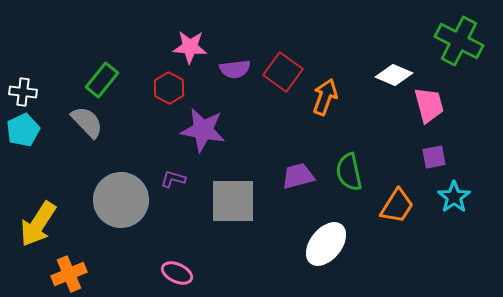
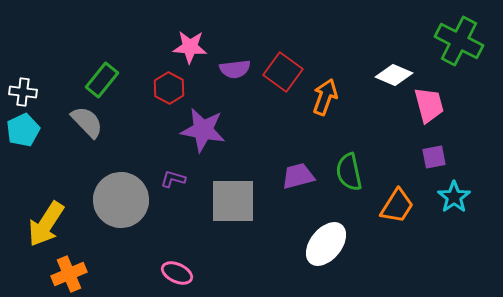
yellow arrow: moved 8 px right
